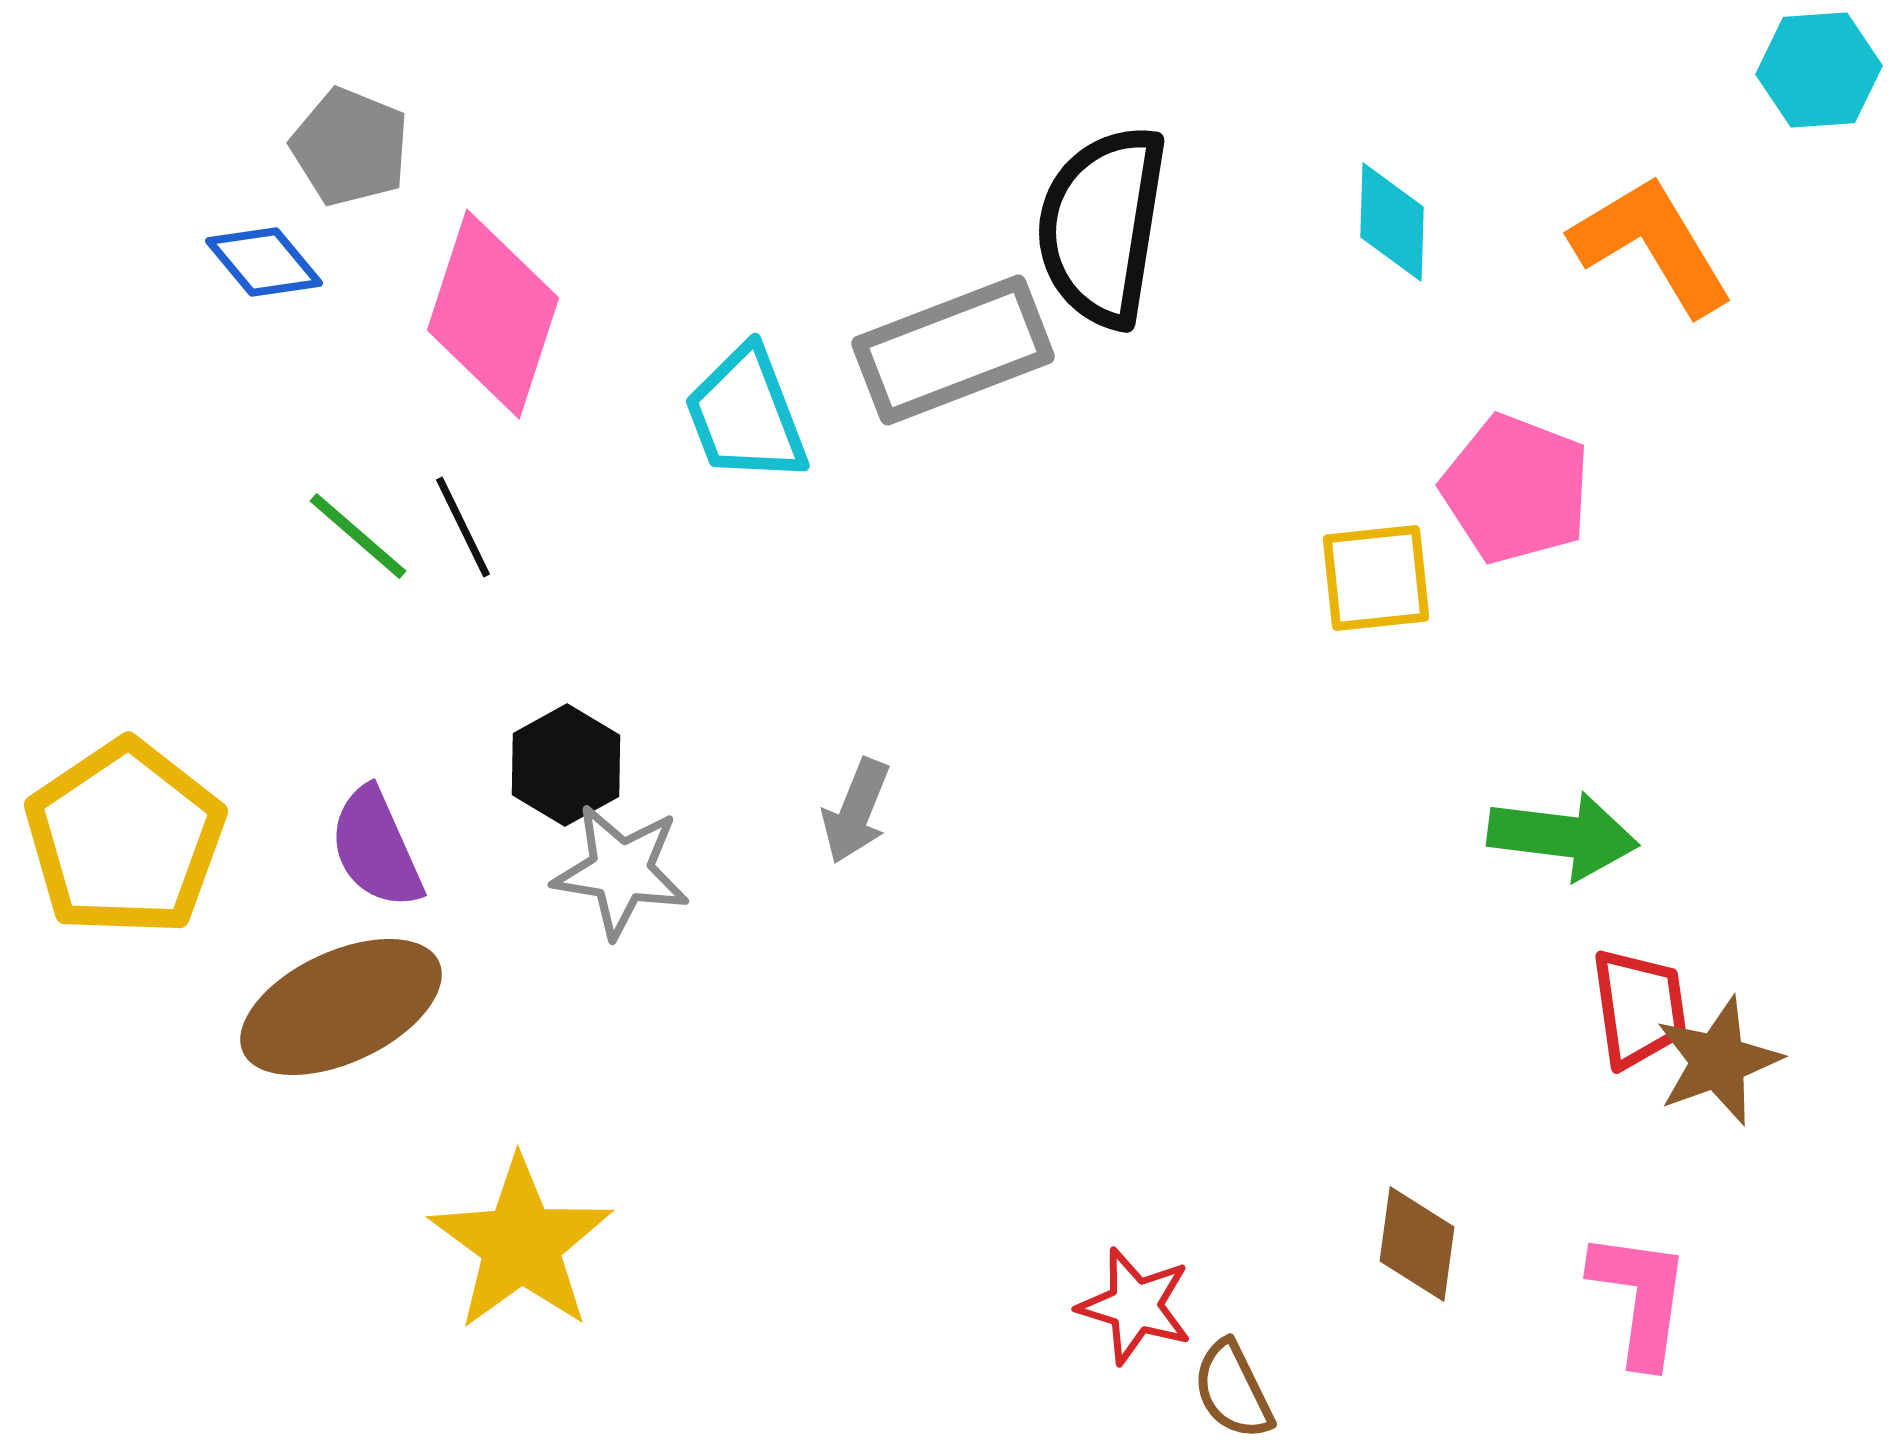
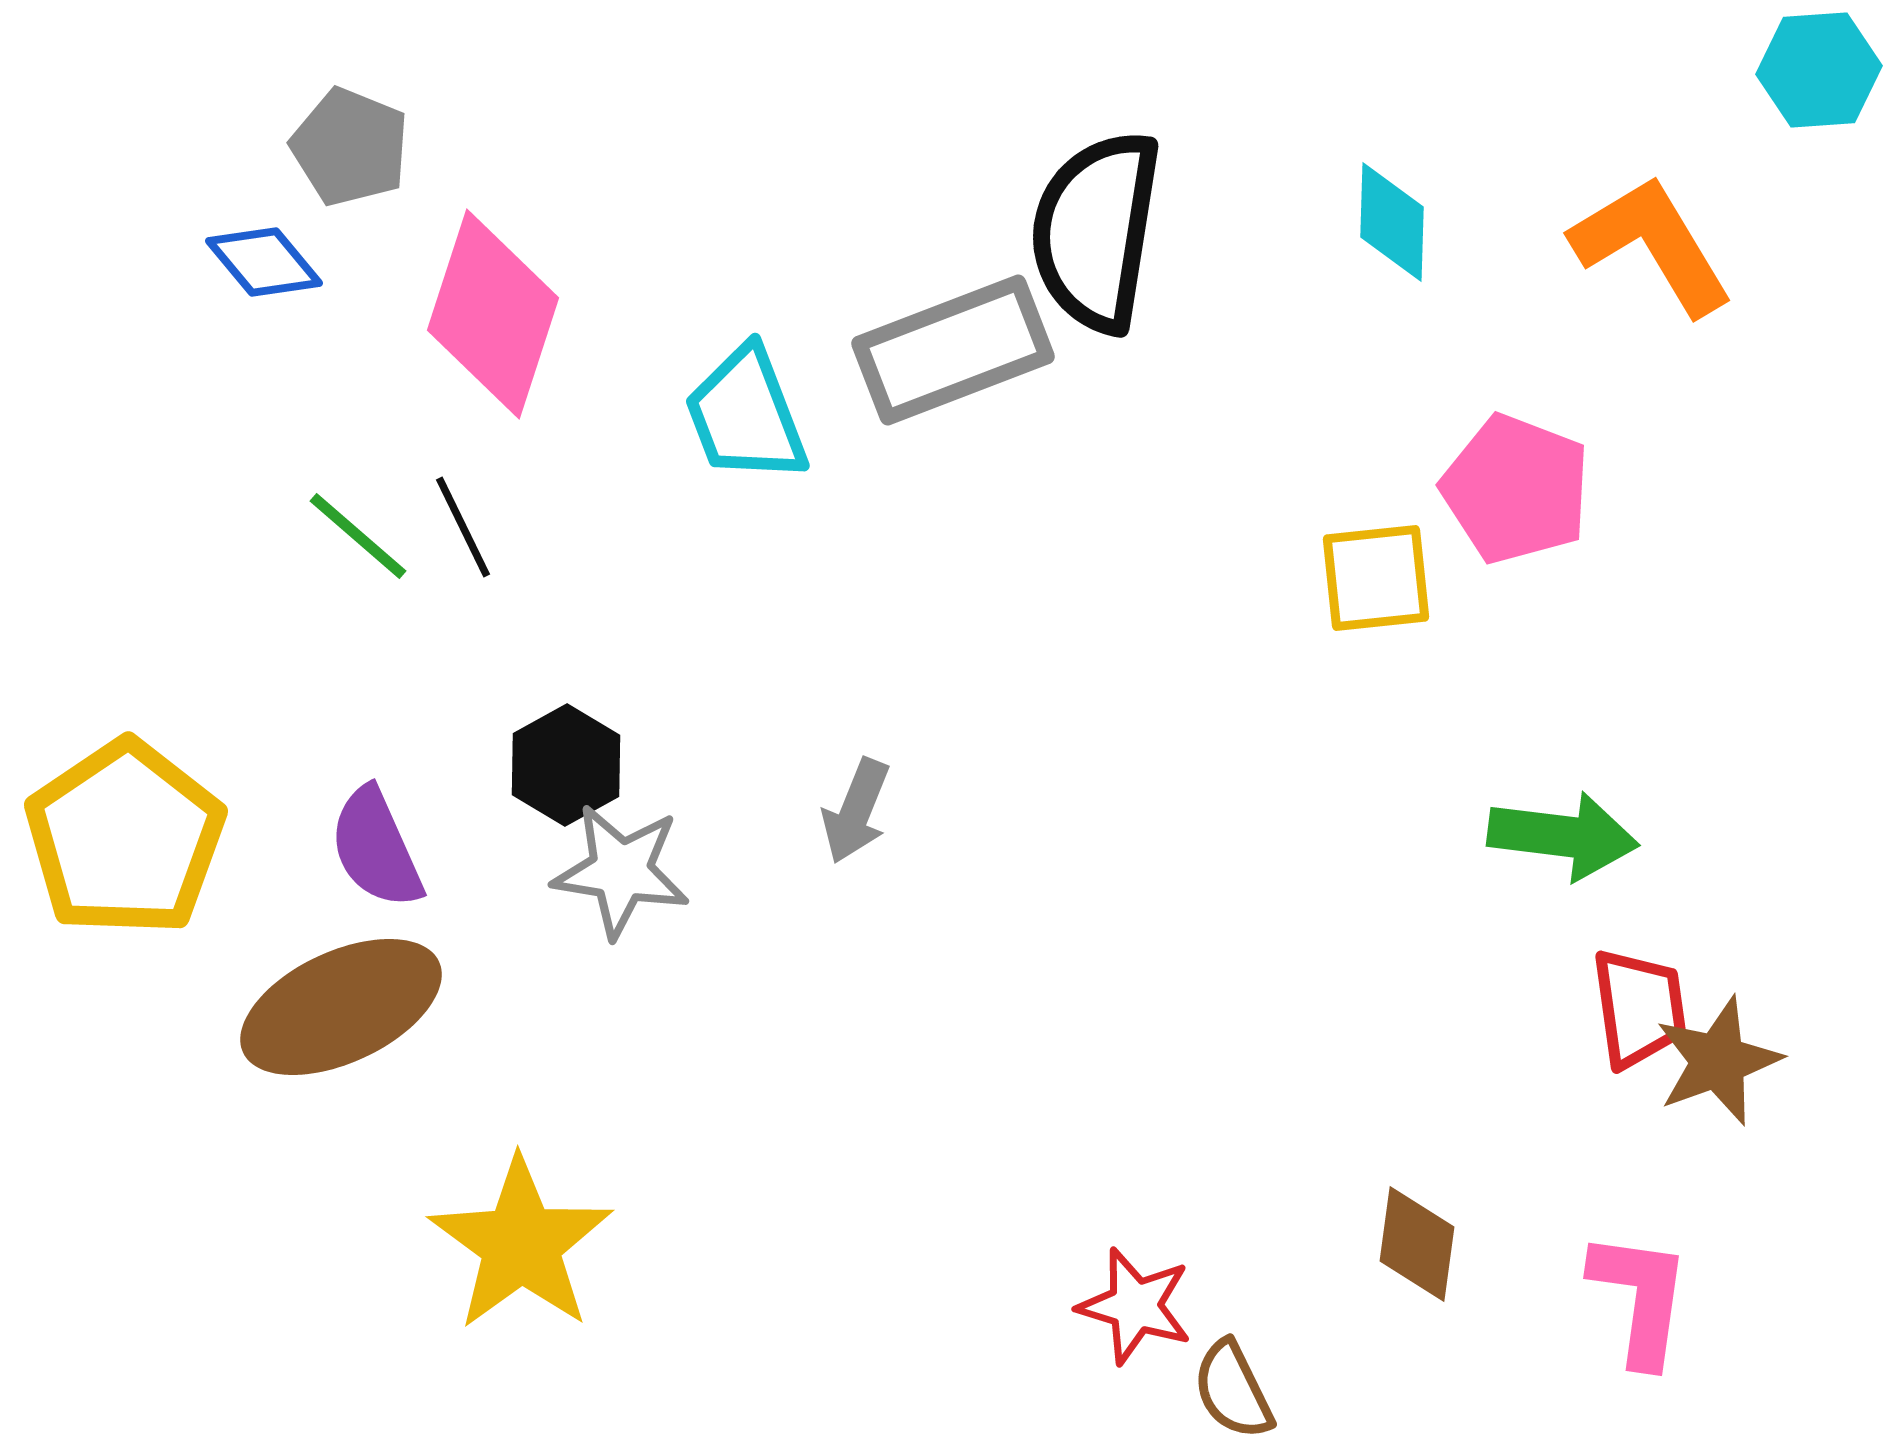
black semicircle: moved 6 px left, 5 px down
